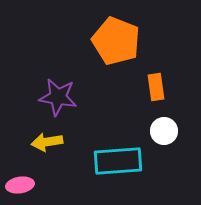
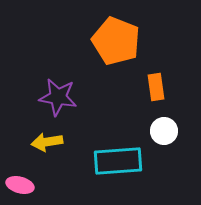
pink ellipse: rotated 24 degrees clockwise
